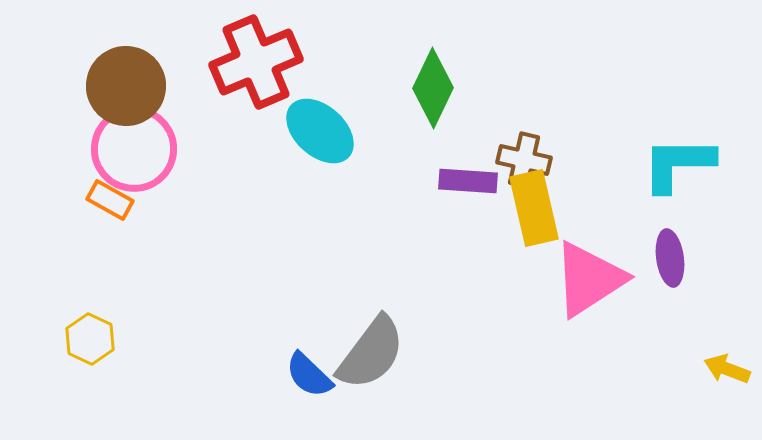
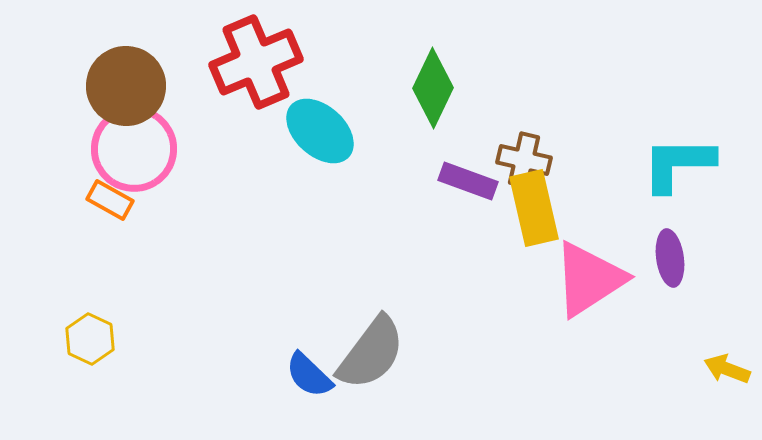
purple rectangle: rotated 16 degrees clockwise
